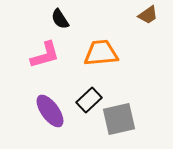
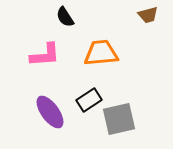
brown trapezoid: rotated 20 degrees clockwise
black semicircle: moved 5 px right, 2 px up
pink L-shape: rotated 12 degrees clockwise
black rectangle: rotated 10 degrees clockwise
purple ellipse: moved 1 px down
